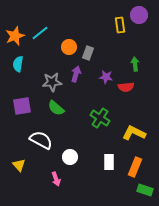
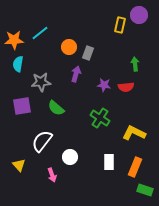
yellow rectangle: rotated 21 degrees clockwise
orange star: moved 1 px left, 4 px down; rotated 18 degrees clockwise
purple star: moved 2 px left, 8 px down
gray star: moved 11 px left
white semicircle: moved 1 px right, 1 px down; rotated 80 degrees counterclockwise
pink arrow: moved 4 px left, 4 px up
